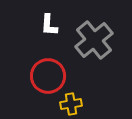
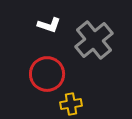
white L-shape: rotated 75 degrees counterclockwise
red circle: moved 1 px left, 2 px up
